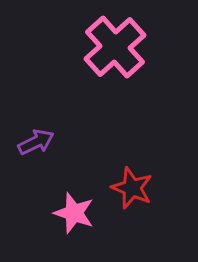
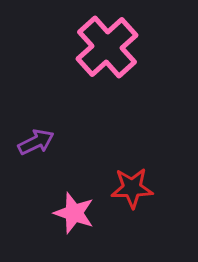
pink cross: moved 8 px left
red star: rotated 24 degrees counterclockwise
